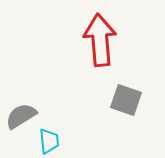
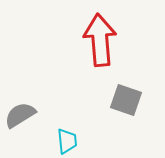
gray semicircle: moved 1 px left, 1 px up
cyan trapezoid: moved 18 px right
